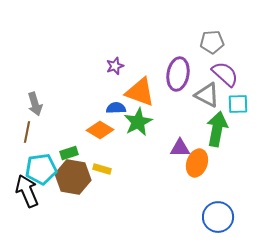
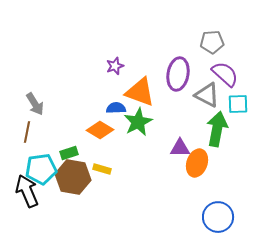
gray arrow: rotated 15 degrees counterclockwise
